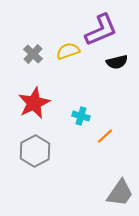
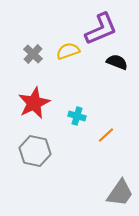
purple L-shape: moved 1 px up
black semicircle: rotated 145 degrees counterclockwise
cyan cross: moved 4 px left
orange line: moved 1 px right, 1 px up
gray hexagon: rotated 20 degrees counterclockwise
